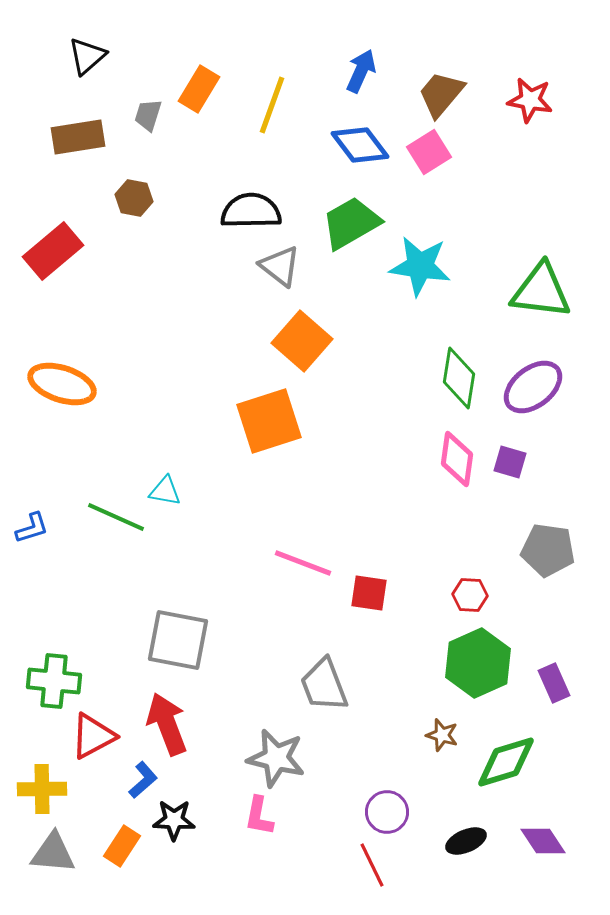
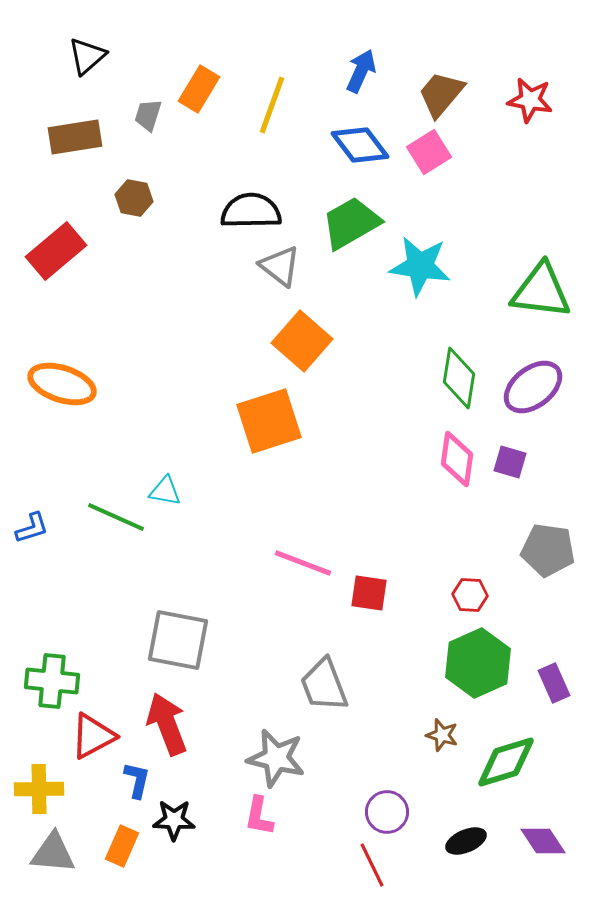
brown rectangle at (78, 137): moved 3 px left
red rectangle at (53, 251): moved 3 px right
green cross at (54, 681): moved 2 px left
blue L-shape at (143, 780): moved 6 px left; rotated 36 degrees counterclockwise
yellow cross at (42, 789): moved 3 px left
orange rectangle at (122, 846): rotated 9 degrees counterclockwise
